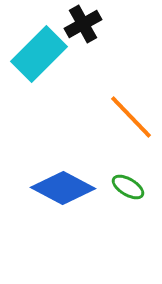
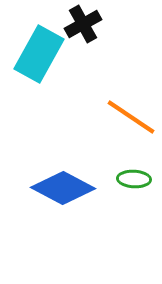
cyan rectangle: rotated 16 degrees counterclockwise
orange line: rotated 12 degrees counterclockwise
green ellipse: moved 6 px right, 8 px up; rotated 28 degrees counterclockwise
